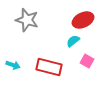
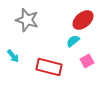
red ellipse: rotated 15 degrees counterclockwise
pink square: rotated 32 degrees clockwise
cyan arrow: moved 9 px up; rotated 32 degrees clockwise
